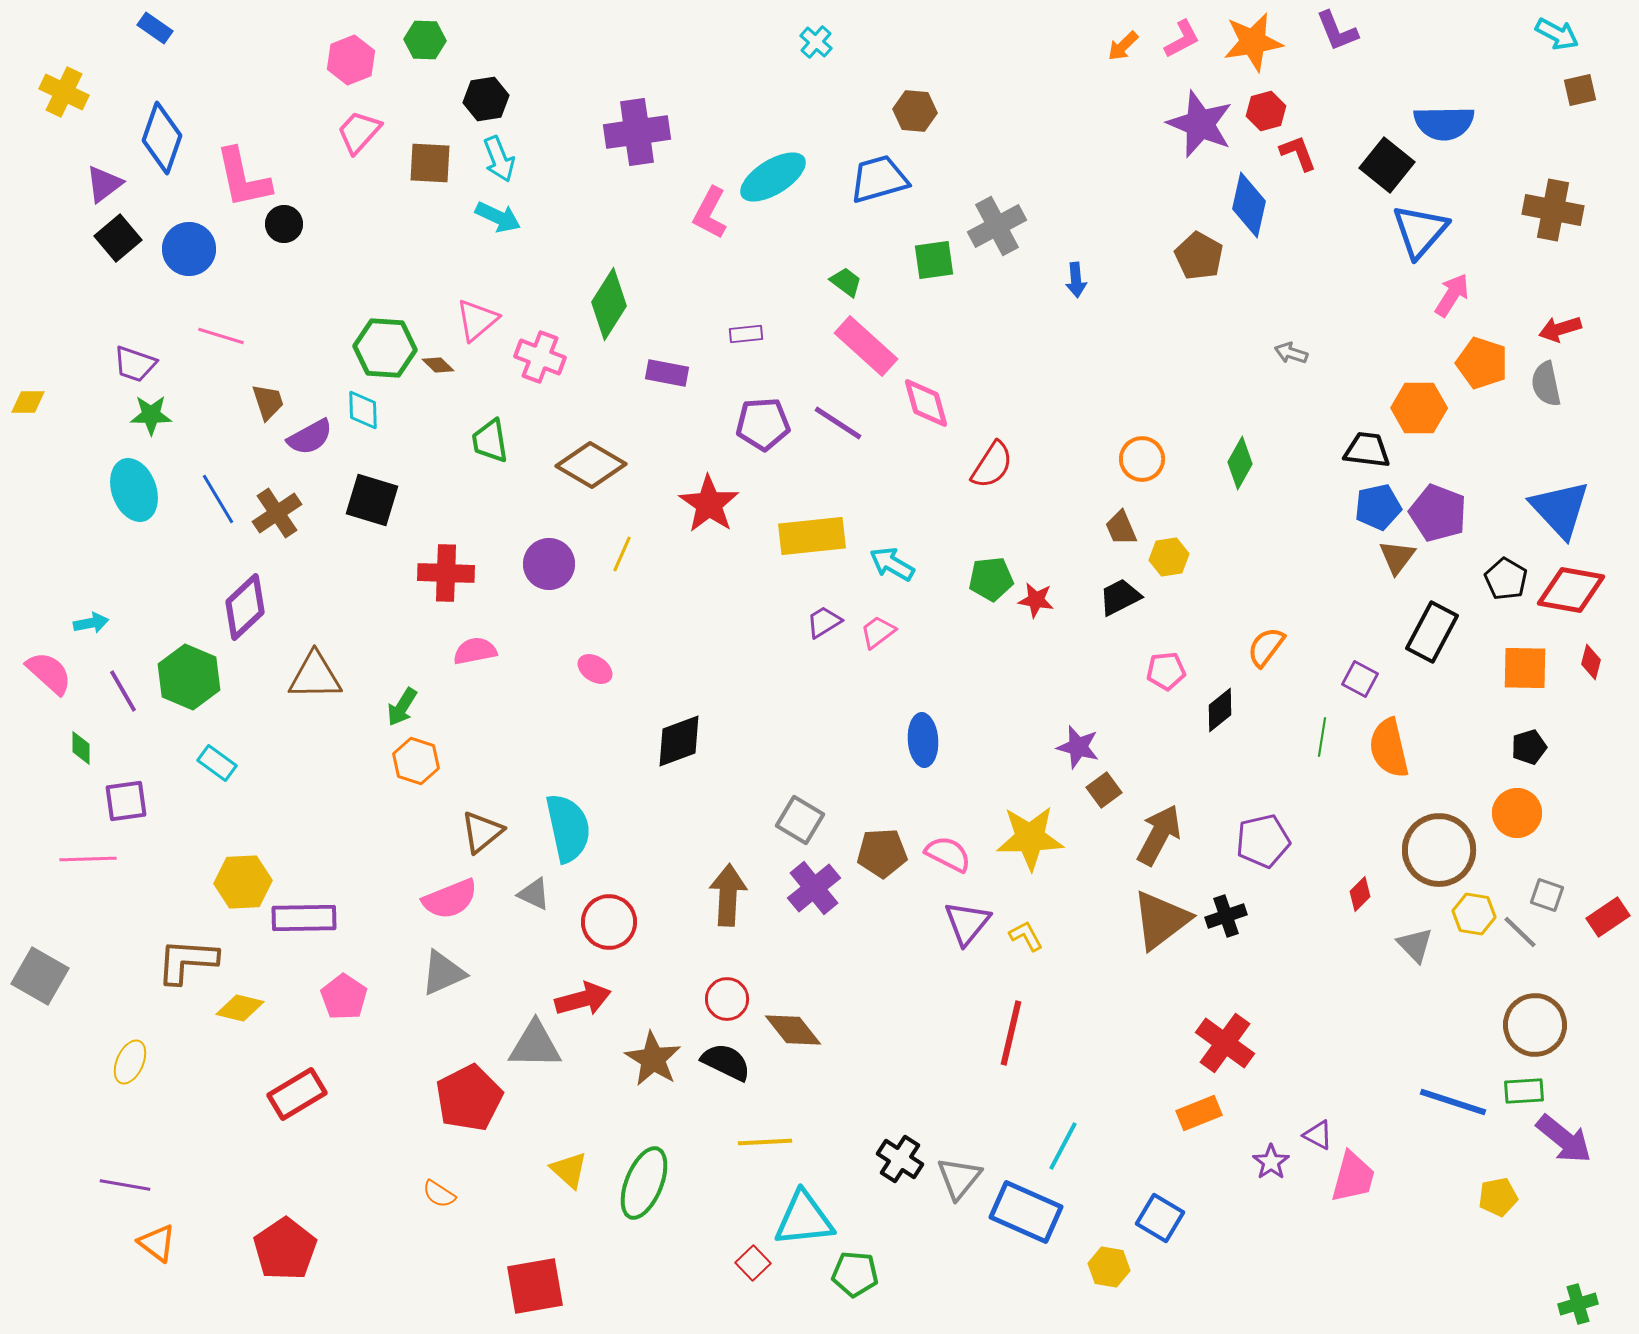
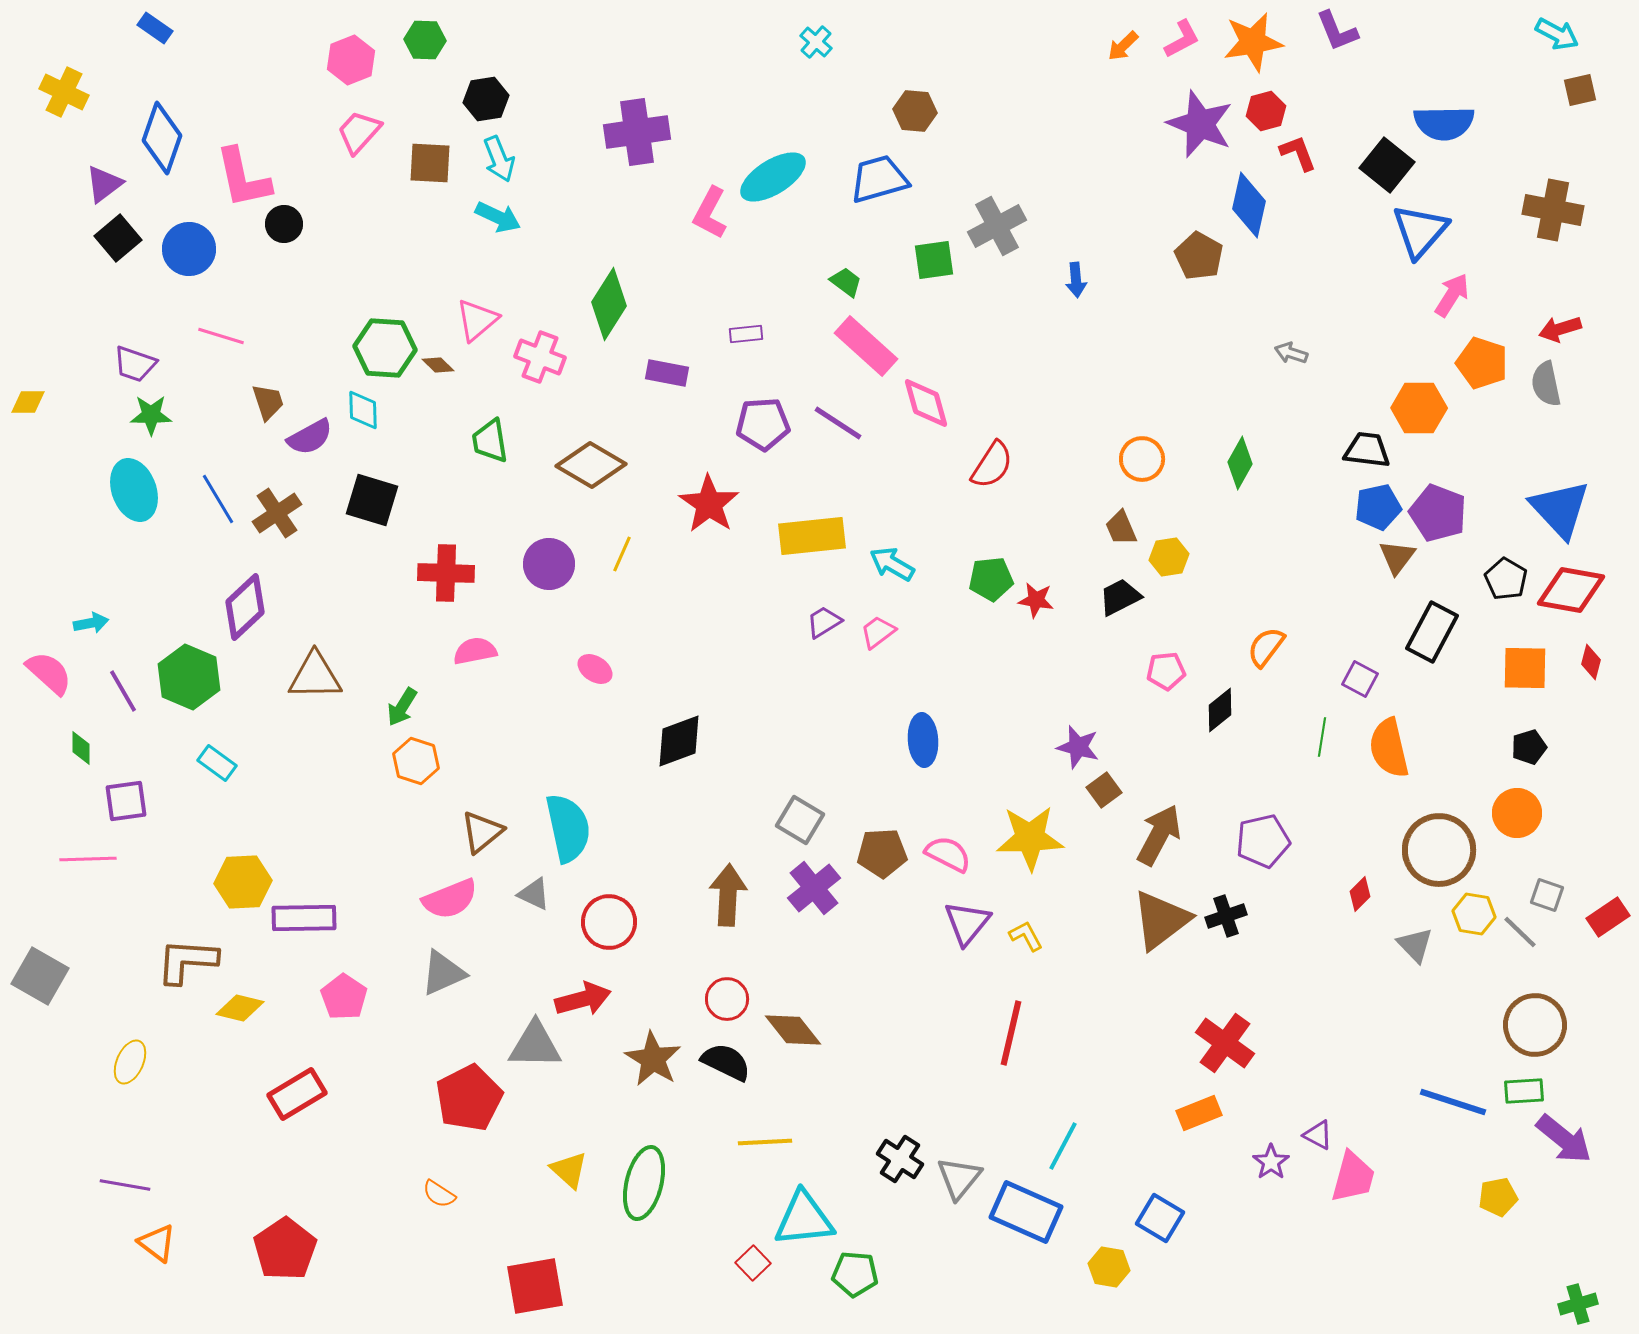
green ellipse at (644, 1183): rotated 8 degrees counterclockwise
